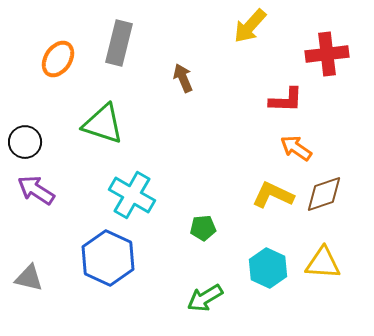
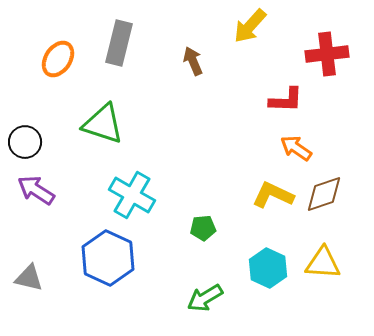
brown arrow: moved 10 px right, 17 px up
